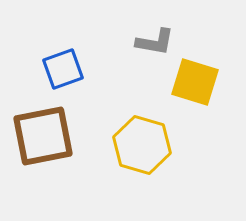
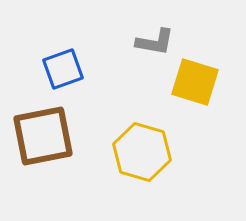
yellow hexagon: moved 7 px down
